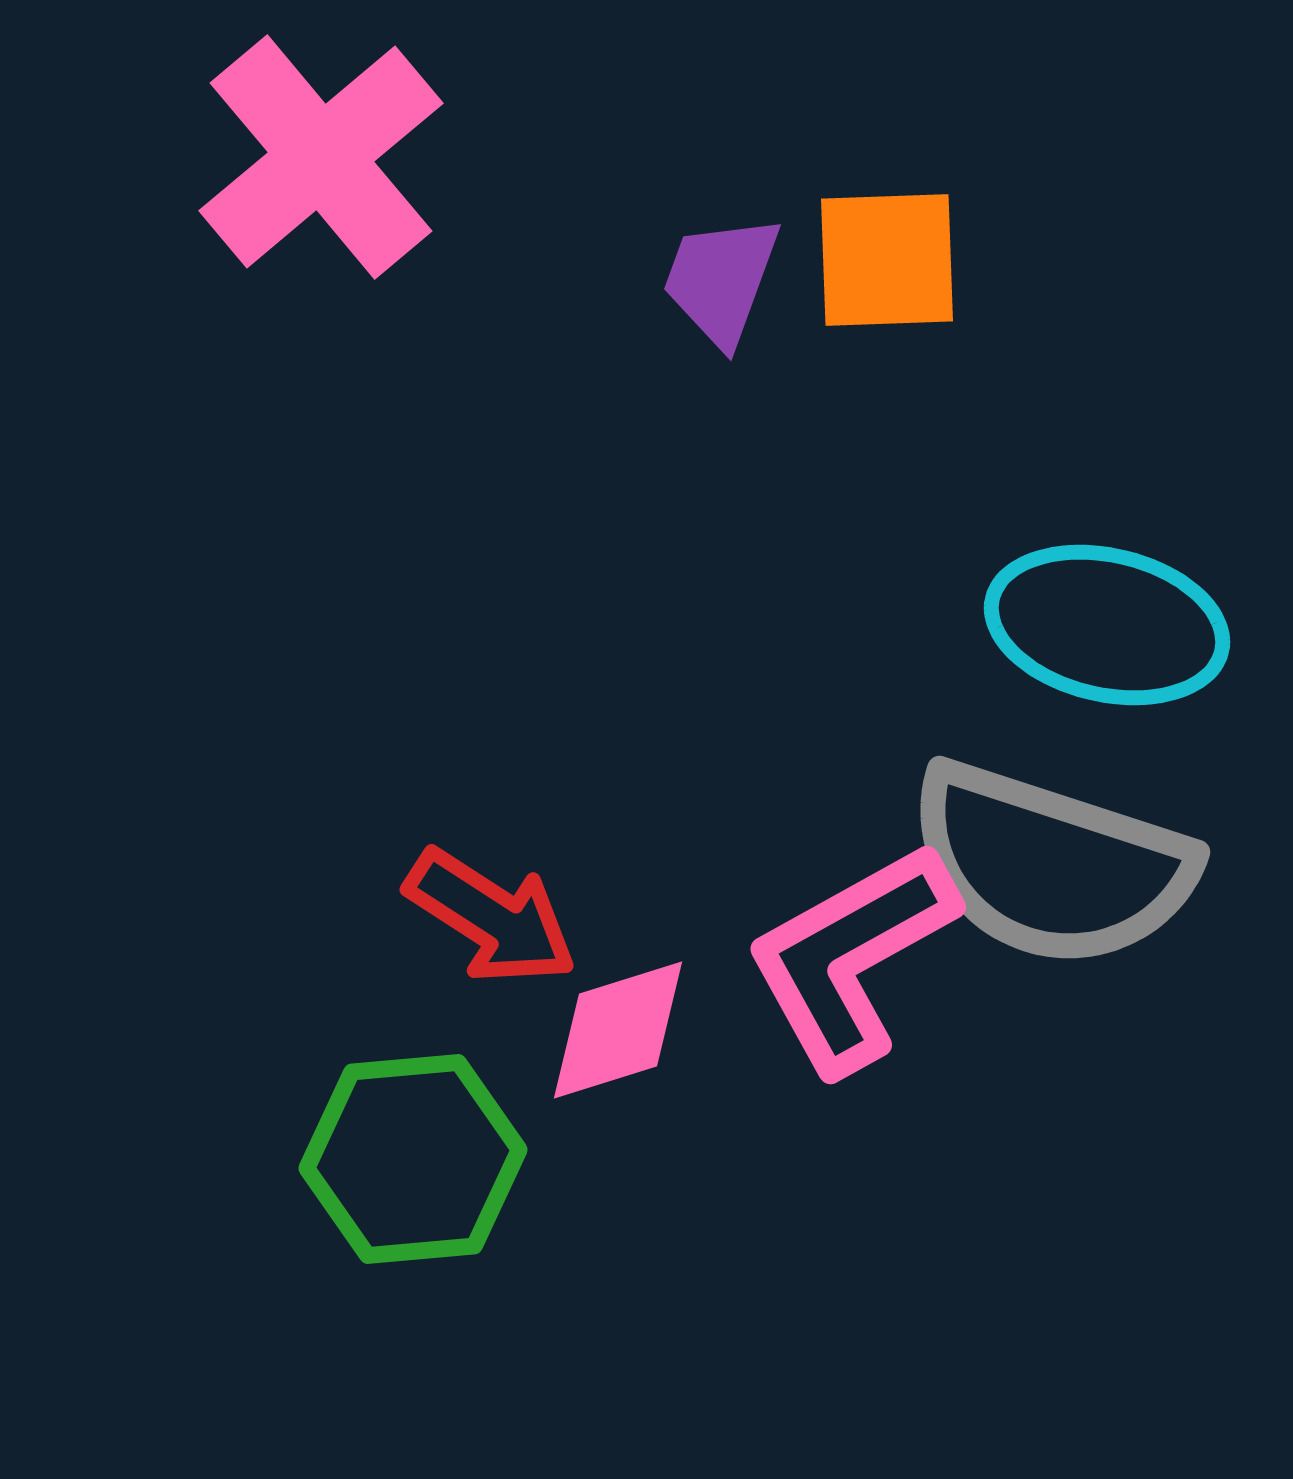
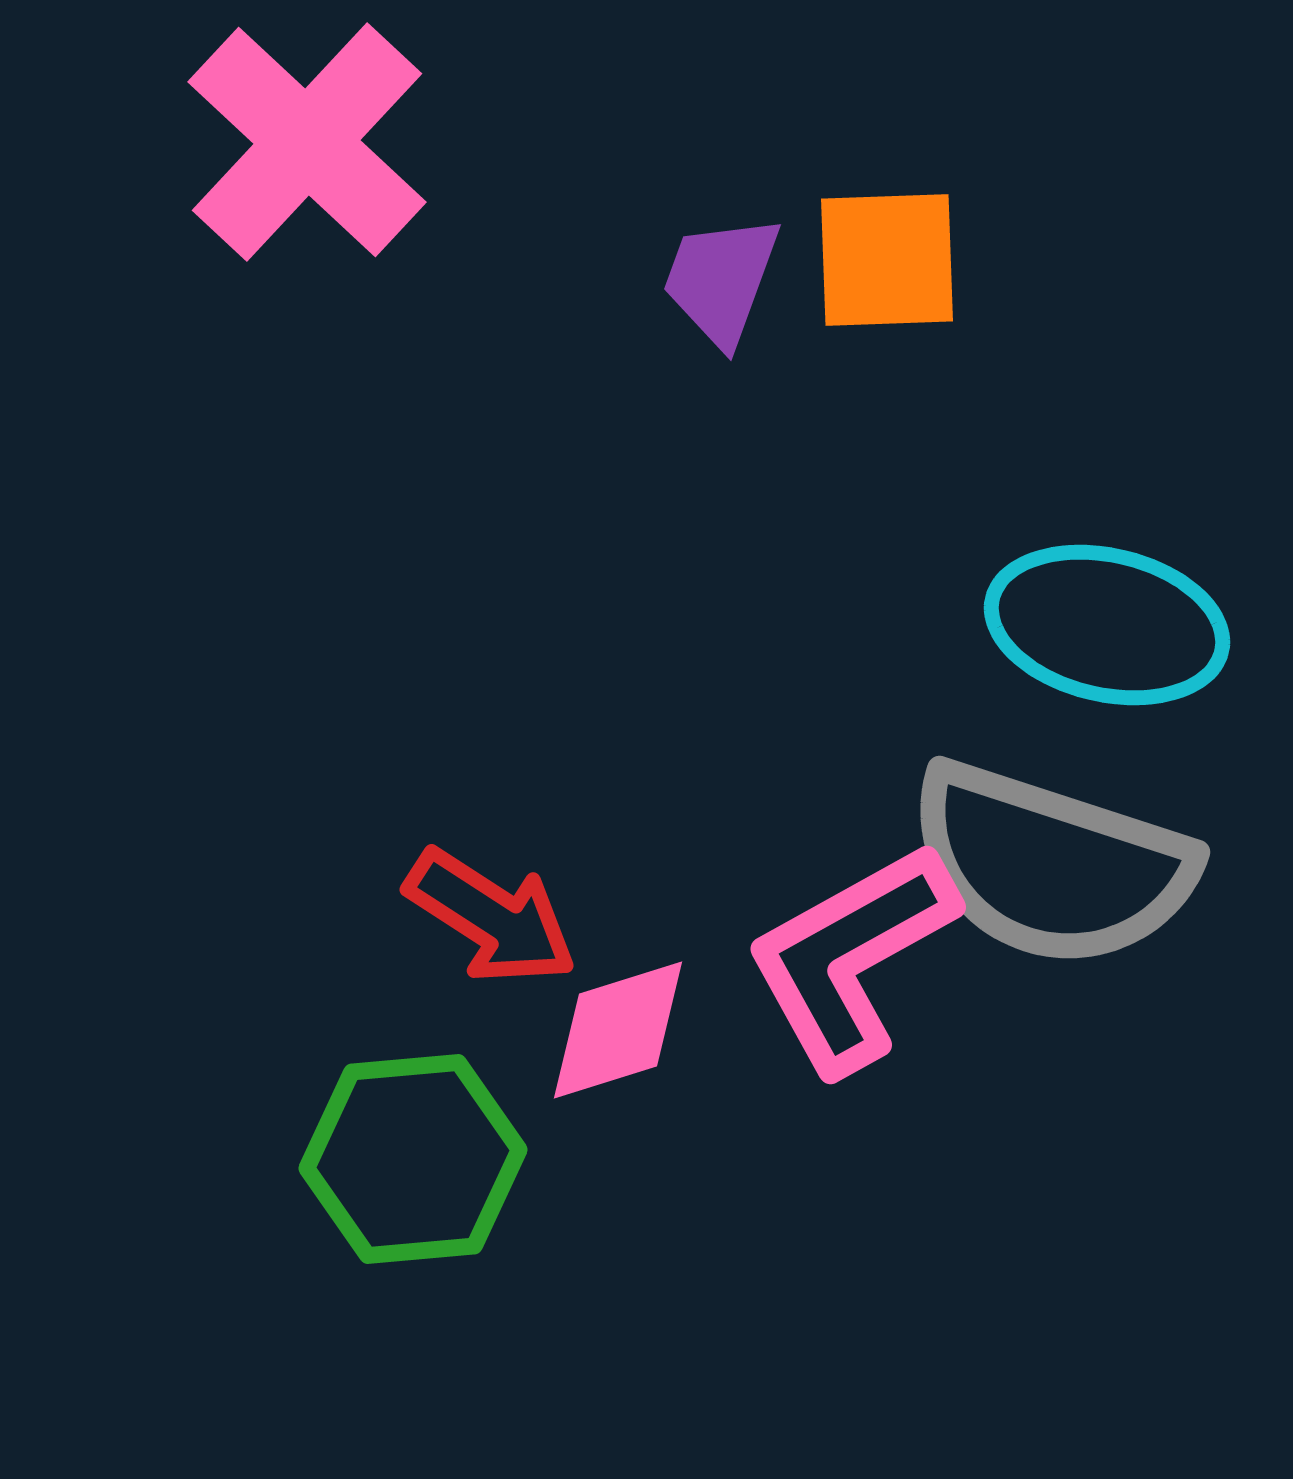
pink cross: moved 14 px left, 15 px up; rotated 7 degrees counterclockwise
